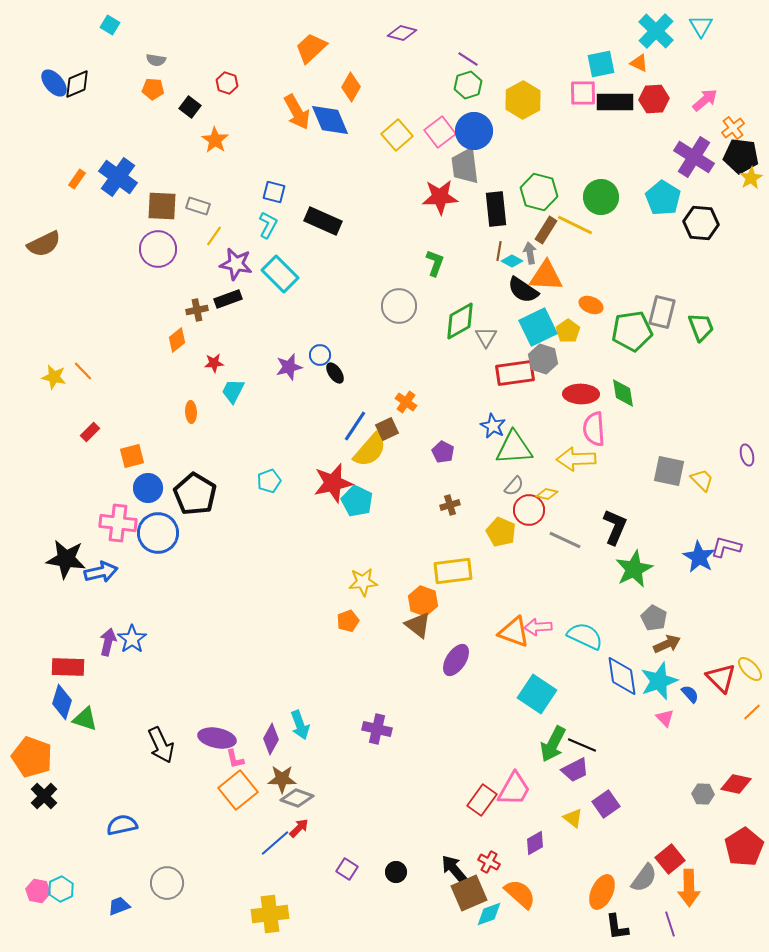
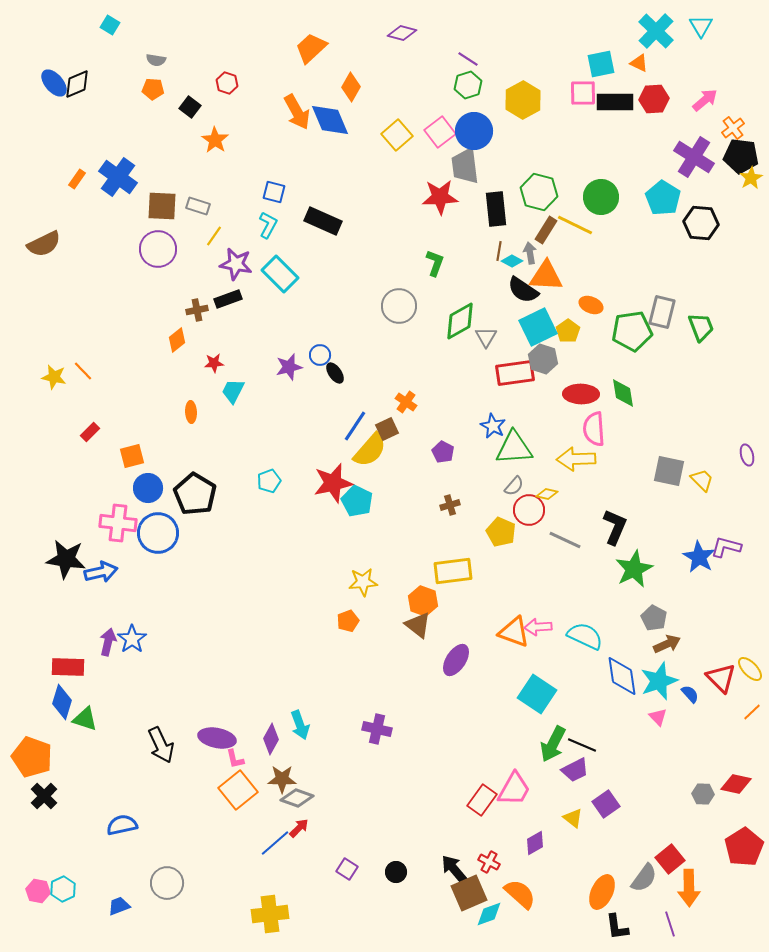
pink triangle at (665, 718): moved 7 px left, 1 px up
cyan hexagon at (61, 889): moved 2 px right
